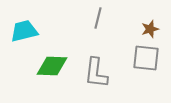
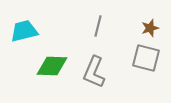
gray line: moved 8 px down
brown star: moved 1 px up
gray square: rotated 8 degrees clockwise
gray L-shape: moved 2 px left, 1 px up; rotated 16 degrees clockwise
